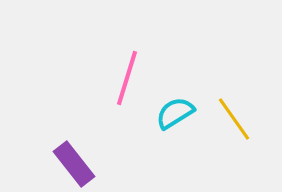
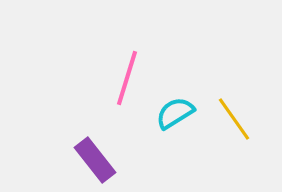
purple rectangle: moved 21 px right, 4 px up
